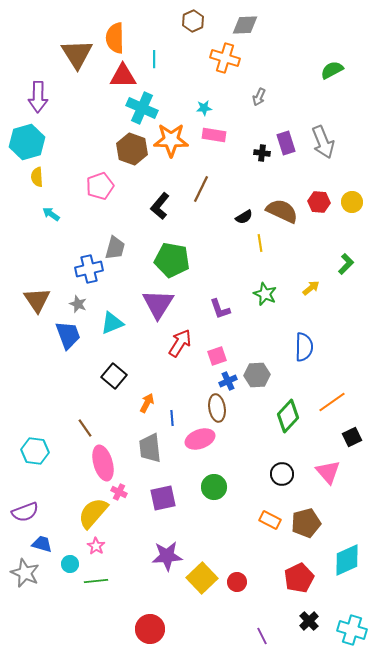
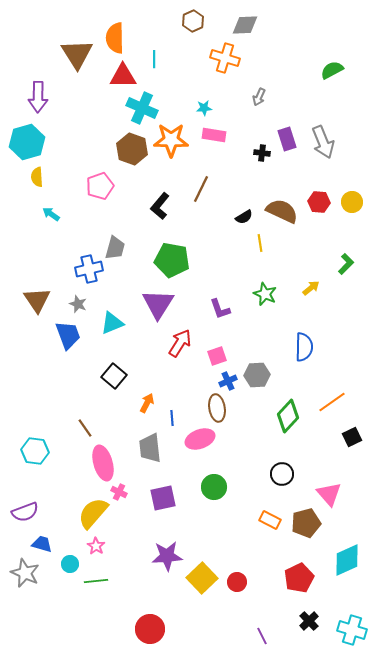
purple rectangle at (286, 143): moved 1 px right, 4 px up
pink triangle at (328, 472): moved 1 px right, 22 px down
